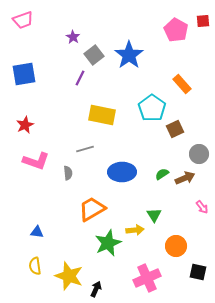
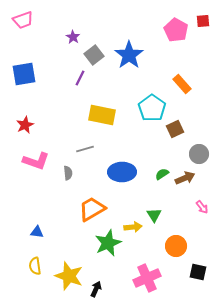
yellow arrow: moved 2 px left, 3 px up
